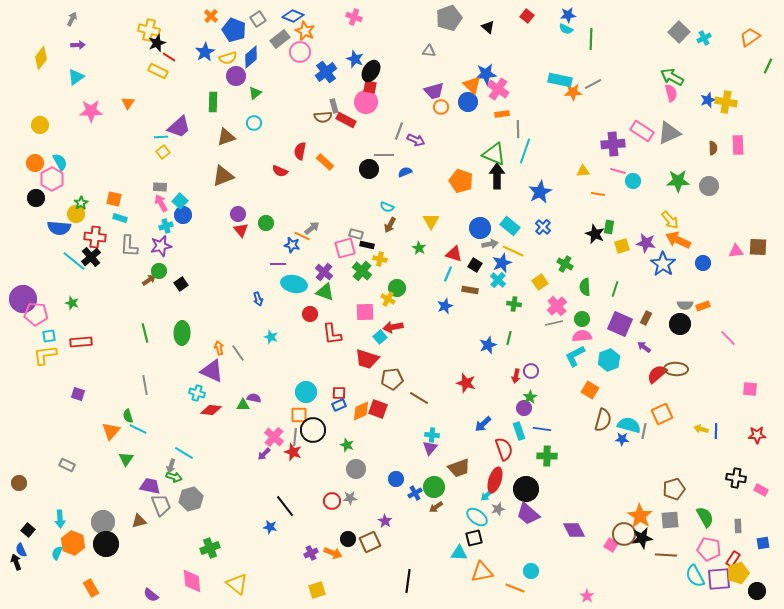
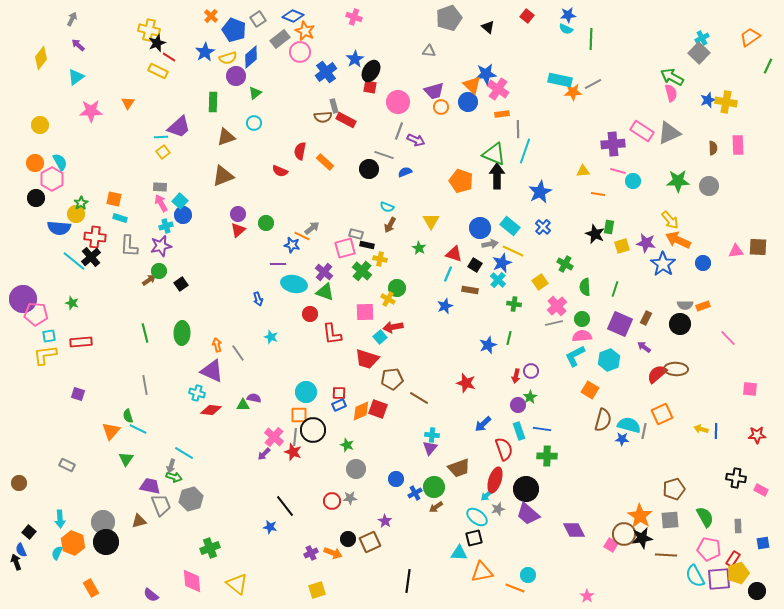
gray square at (679, 32): moved 20 px right, 21 px down
cyan cross at (704, 38): moved 2 px left
purple arrow at (78, 45): rotated 136 degrees counterclockwise
blue star at (355, 59): rotated 18 degrees clockwise
pink circle at (366, 102): moved 32 px right
gray line at (384, 155): rotated 18 degrees clockwise
red triangle at (241, 230): moved 3 px left; rotated 28 degrees clockwise
orange arrow at (219, 348): moved 2 px left, 3 px up
purple circle at (524, 408): moved 6 px left, 3 px up
black square at (28, 530): moved 1 px right, 2 px down
black circle at (106, 544): moved 2 px up
cyan circle at (531, 571): moved 3 px left, 4 px down
